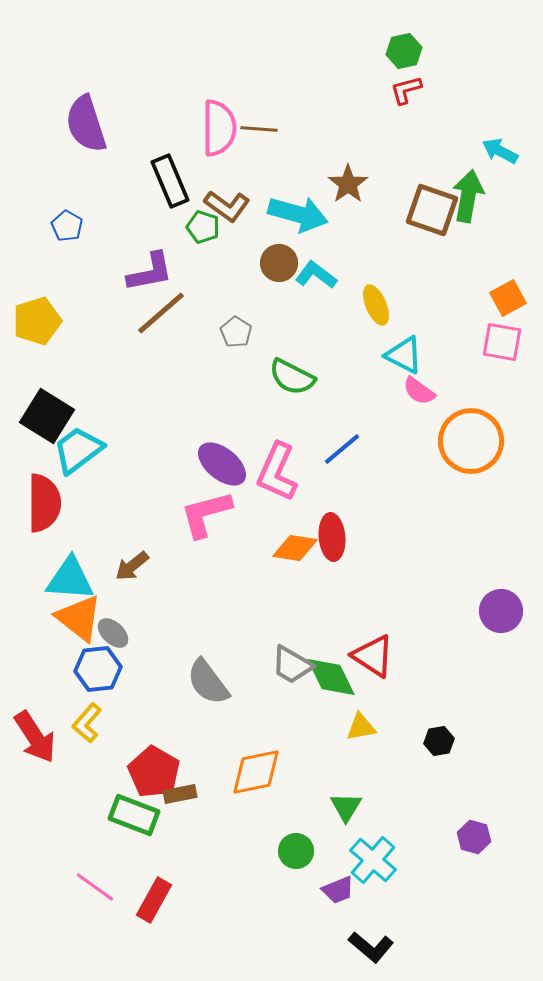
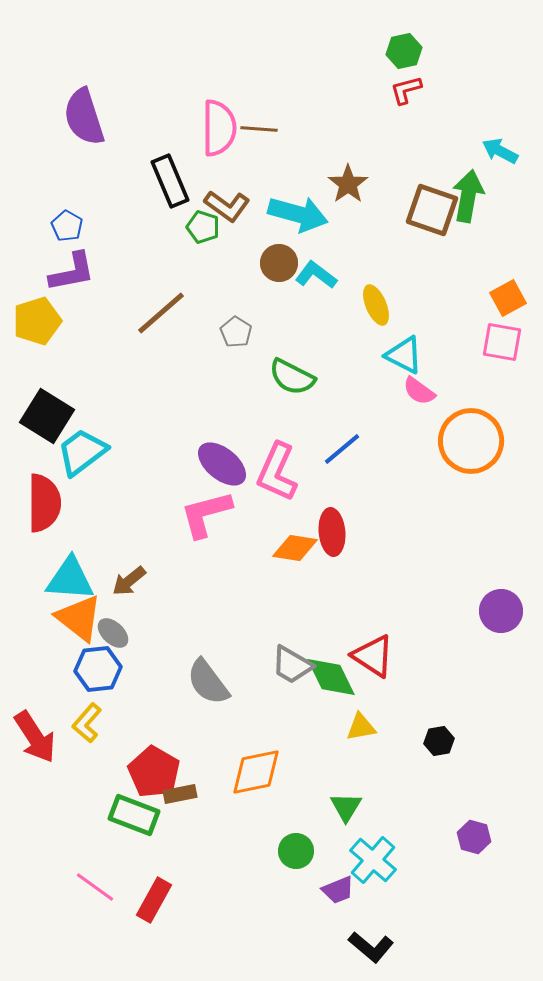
purple semicircle at (86, 124): moved 2 px left, 7 px up
purple L-shape at (150, 272): moved 78 px left
cyan trapezoid at (78, 450): moved 4 px right, 2 px down
red ellipse at (332, 537): moved 5 px up
brown arrow at (132, 566): moved 3 px left, 15 px down
